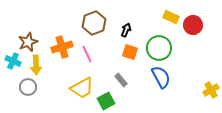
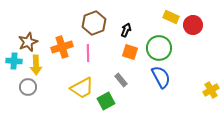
pink line: moved 1 px right, 1 px up; rotated 24 degrees clockwise
cyan cross: moved 1 px right; rotated 21 degrees counterclockwise
